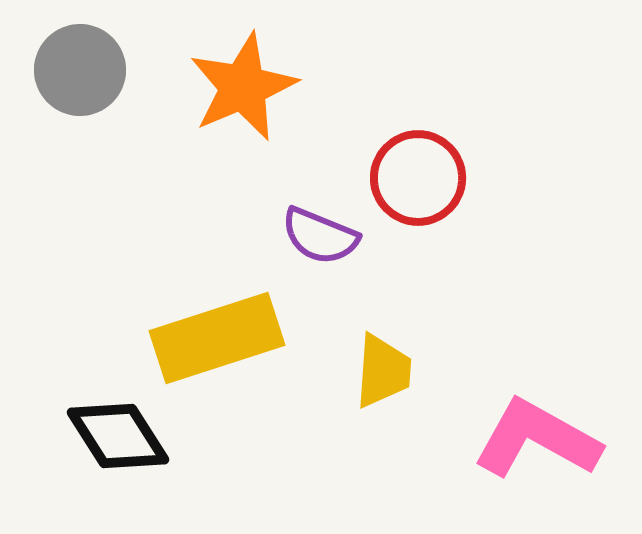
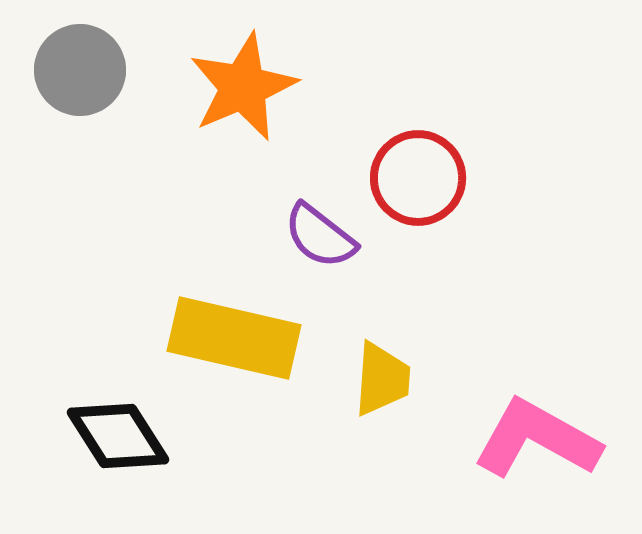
purple semicircle: rotated 16 degrees clockwise
yellow rectangle: moved 17 px right; rotated 31 degrees clockwise
yellow trapezoid: moved 1 px left, 8 px down
